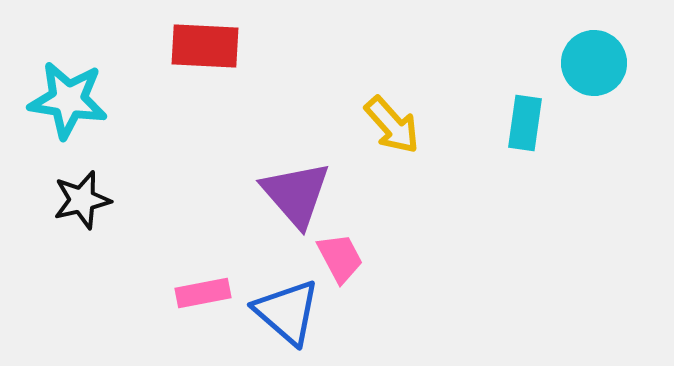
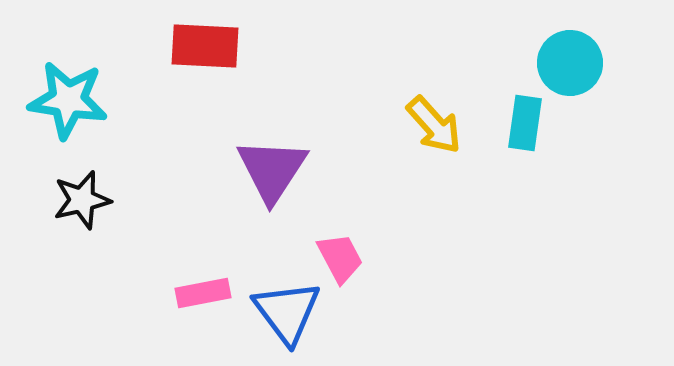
cyan circle: moved 24 px left
yellow arrow: moved 42 px right
purple triangle: moved 24 px left, 24 px up; rotated 14 degrees clockwise
blue triangle: rotated 12 degrees clockwise
